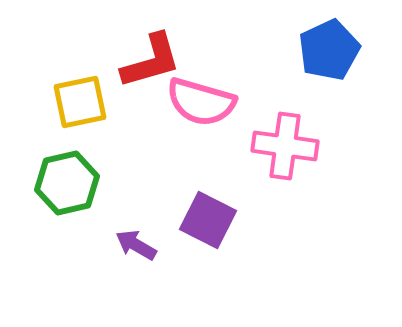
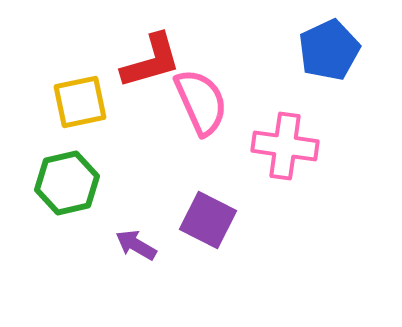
pink semicircle: rotated 130 degrees counterclockwise
